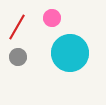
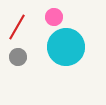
pink circle: moved 2 px right, 1 px up
cyan circle: moved 4 px left, 6 px up
